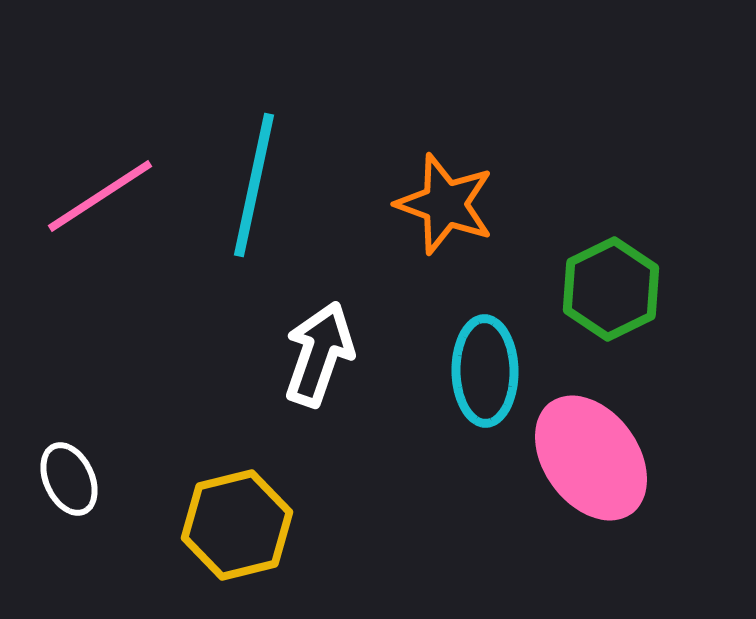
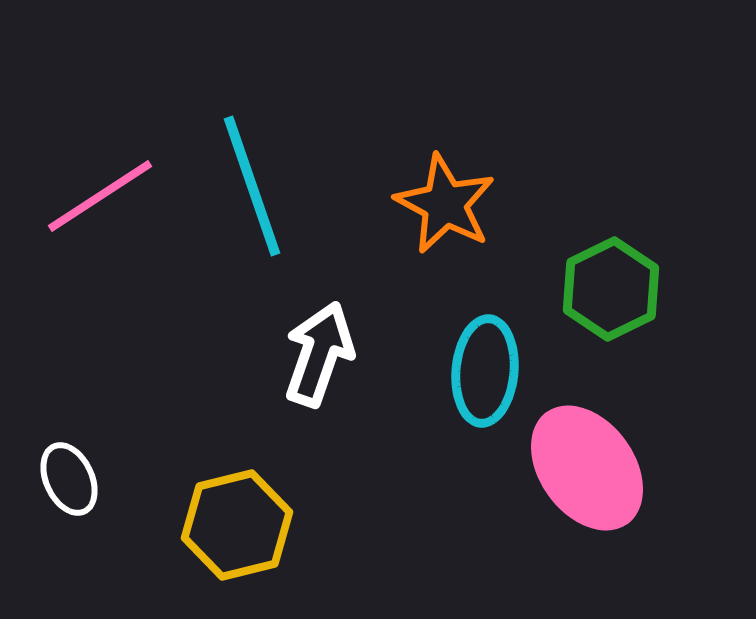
cyan line: moved 2 px left, 1 px down; rotated 31 degrees counterclockwise
orange star: rotated 8 degrees clockwise
cyan ellipse: rotated 6 degrees clockwise
pink ellipse: moved 4 px left, 10 px down
